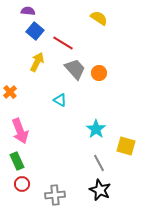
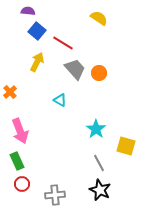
blue square: moved 2 px right
